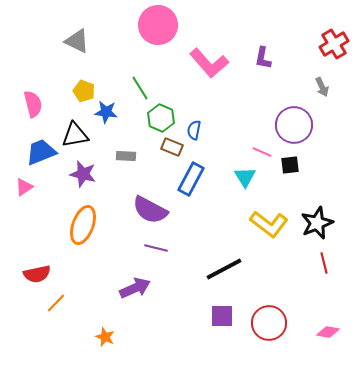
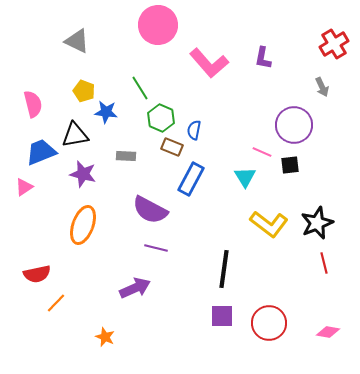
black line: rotated 54 degrees counterclockwise
